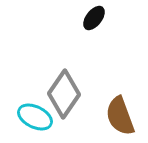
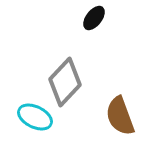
gray diamond: moved 1 px right, 12 px up; rotated 9 degrees clockwise
